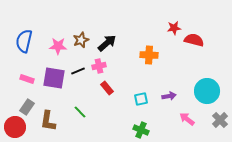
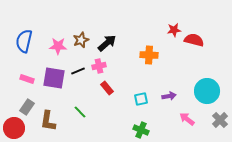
red star: moved 2 px down
red circle: moved 1 px left, 1 px down
